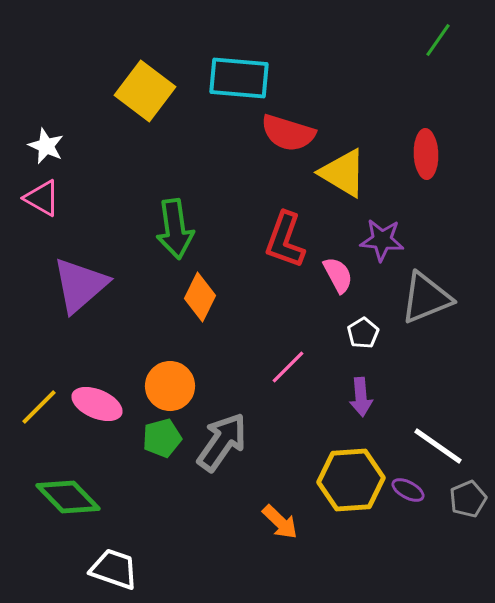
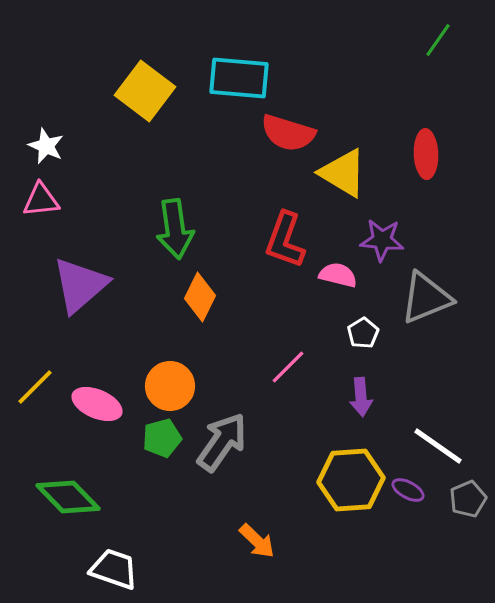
pink triangle: moved 1 px left, 2 px down; rotated 36 degrees counterclockwise
pink semicircle: rotated 48 degrees counterclockwise
yellow line: moved 4 px left, 20 px up
orange arrow: moved 23 px left, 19 px down
